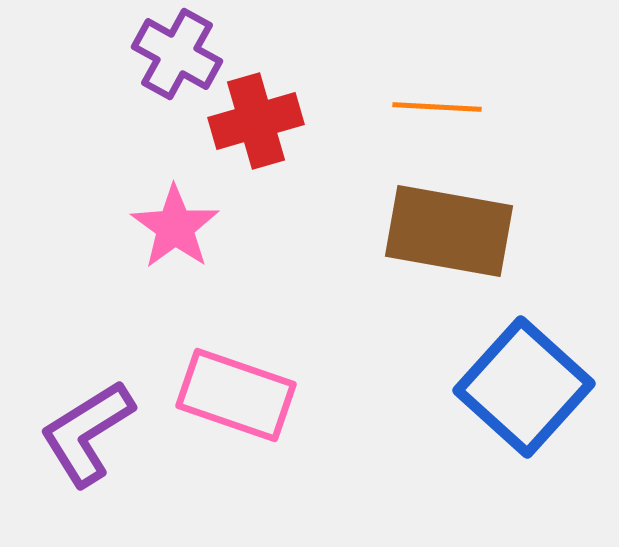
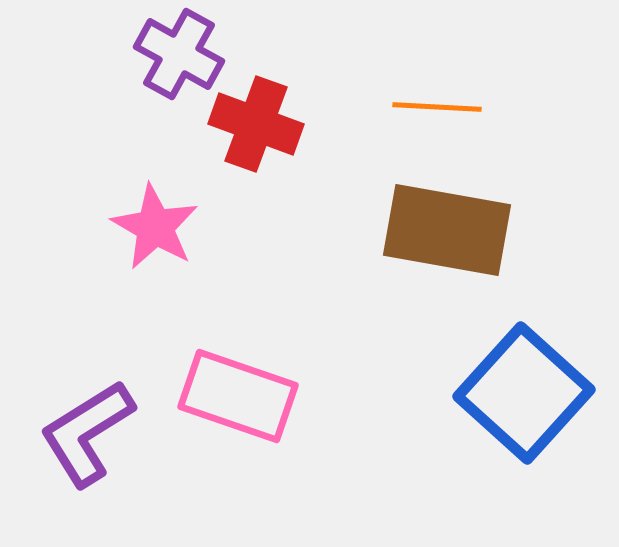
purple cross: moved 2 px right
red cross: moved 3 px down; rotated 36 degrees clockwise
pink star: moved 20 px left; rotated 6 degrees counterclockwise
brown rectangle: moved 2 px left, 1 px up
blue square: moved 6 px down
pink rectangle: moved 2 px right, 1 px down
